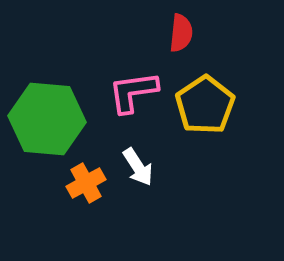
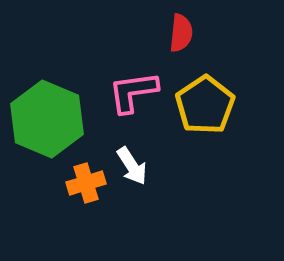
green hexagon: rotated 18 degrees clockwise
white arrow: moved 6 px left, 1 px up
orange cross: rotated 12 degrees clockwise
